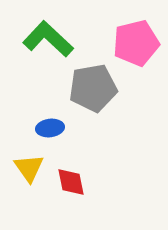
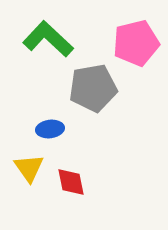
blue ellipse: moved 1 px down
